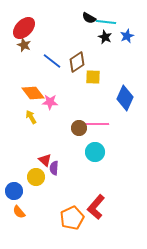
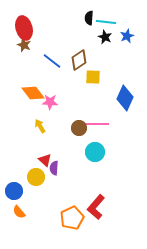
black semicircle: rotated 64 degrees clockwise
red ellipse: rotated 60 degrees counterclockwise
brown diamond: moved 2 px right, 2 px up
yellow arrow: moved 9 px right, 9 px down
